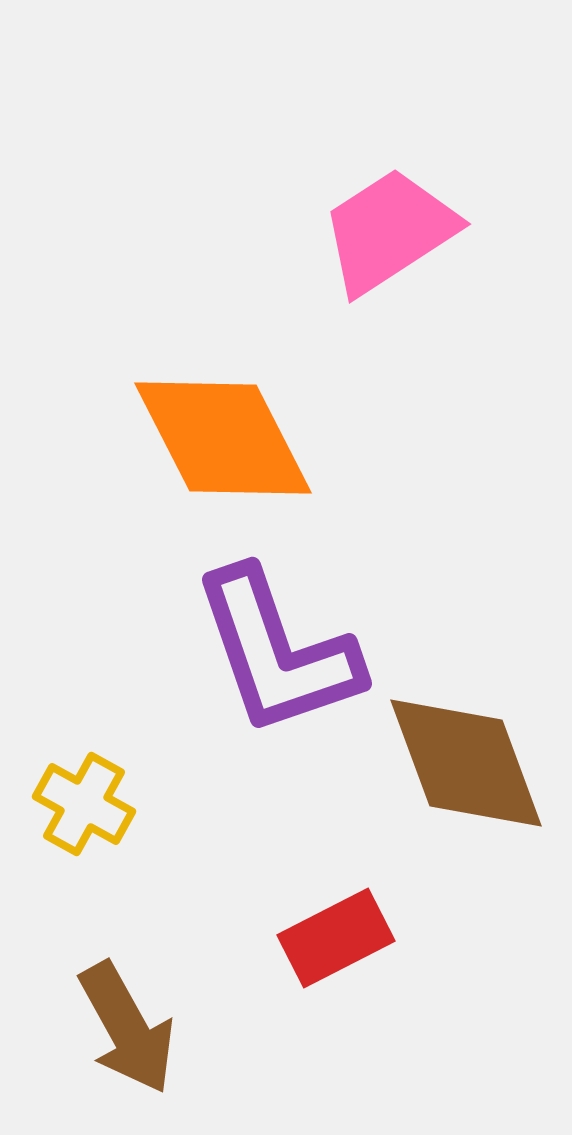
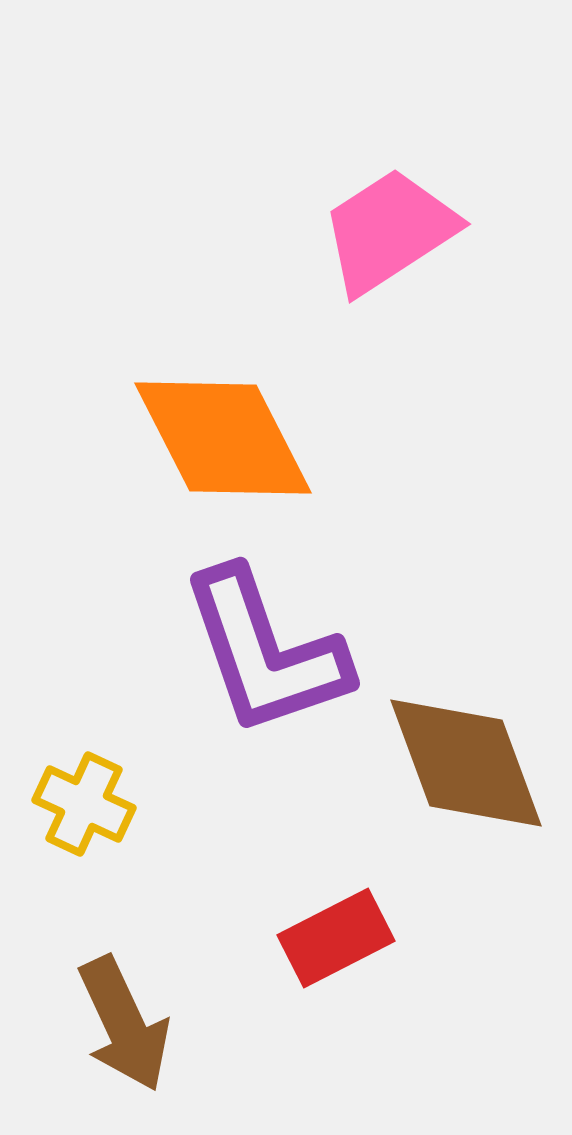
purple L-shape: moved 12 px left
yellow cross: rotated 4 degrees counterclockwise
brown arrow: moved 3 px left, 4 px up; rotated 4 degrees clockwise
